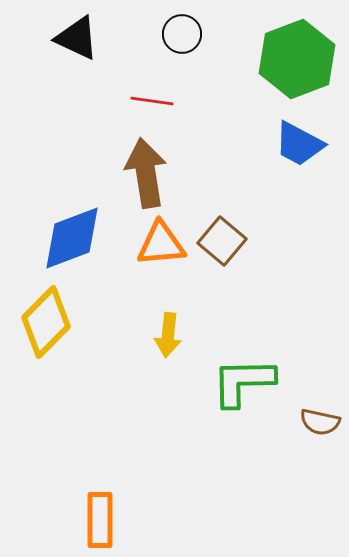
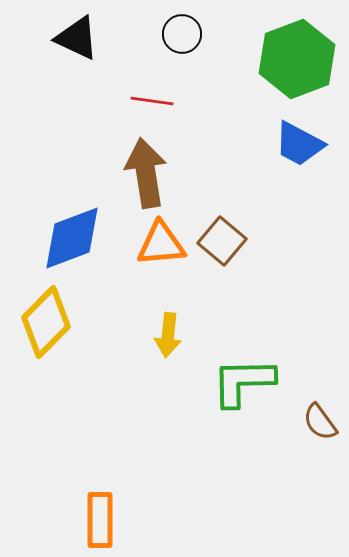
brown semicircle: rotated 42 degrees clockwise
